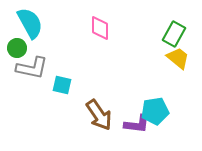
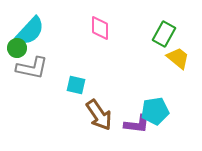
cyan semicircle: moved 8 px down; rotated 72 degrees clockwise
green rectangle: moved 10 px left
cyan square: moved 14 px right
